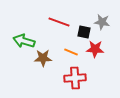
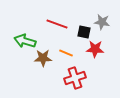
red line: moved 2 px left, 2 px down
green arrow: moved 1 px right
orange line: moved 5 px left, 1 px down
red cross: rotated 15 degrees counterclockwise
